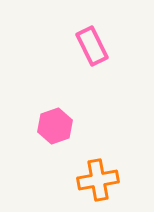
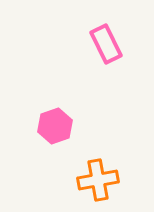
pink rectangle: moved 14 px right, 2 px up
